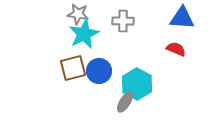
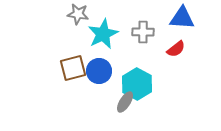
gray cross: moved 20 px right, 11 px down
cyan star: moved 19 px right
red semicircle: rotated 120 degrees clockwise
